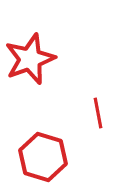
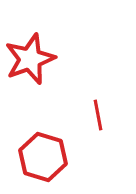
red line: moved 2 px down
